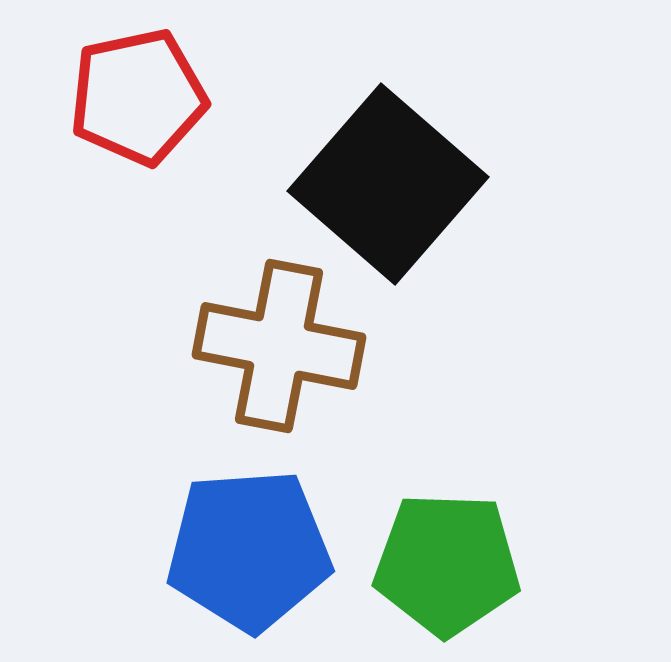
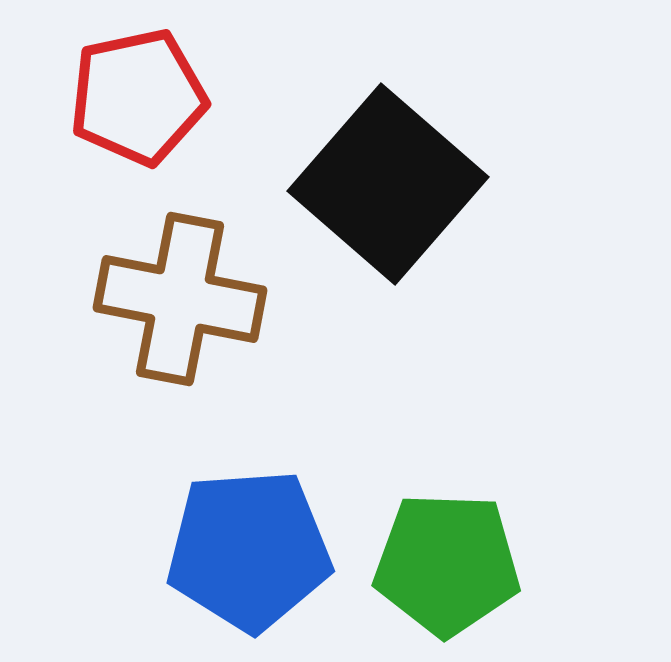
brown cross: moved 99 px left, 47 px up
